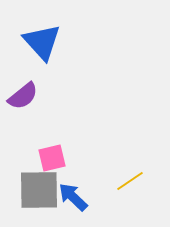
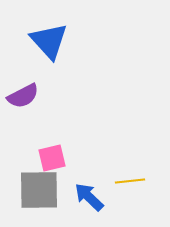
blue triangle: moved 7 px right, 1 px up
purple semicircle: rotated 12 degrees clockwise
yellow line: rotated 28 degrees clockwise
blue arrow: moved 16 px right
